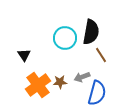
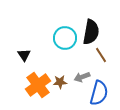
blue semicircle: moved 2 px right
